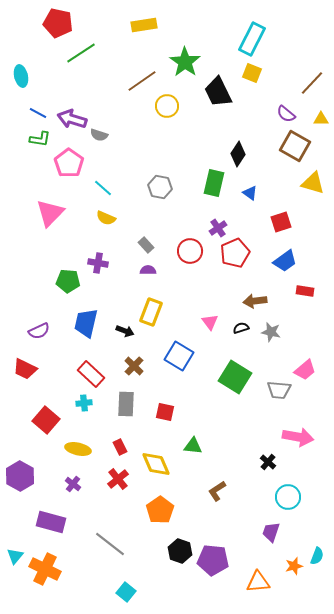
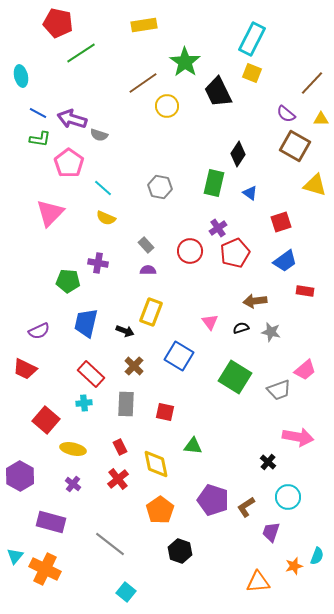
brown line at (142, 81): moved 1 px right, 2 px down
yellow triangle at (313, 183): moved 2 px right, 2 px down
gray trapezoid at (279, 390): rotated 25 degrees counterclockwise
yellow ellipse at (78, 449): moved 5 px left
yellow diamond at (156, 464): rotated 12 degrees clockwise
brown L-shape at (217, 491): moved 29 px right, 16 px down
purple pentagon at (213, 560): moved 60 px up; rotated 12 degrees clockwise
